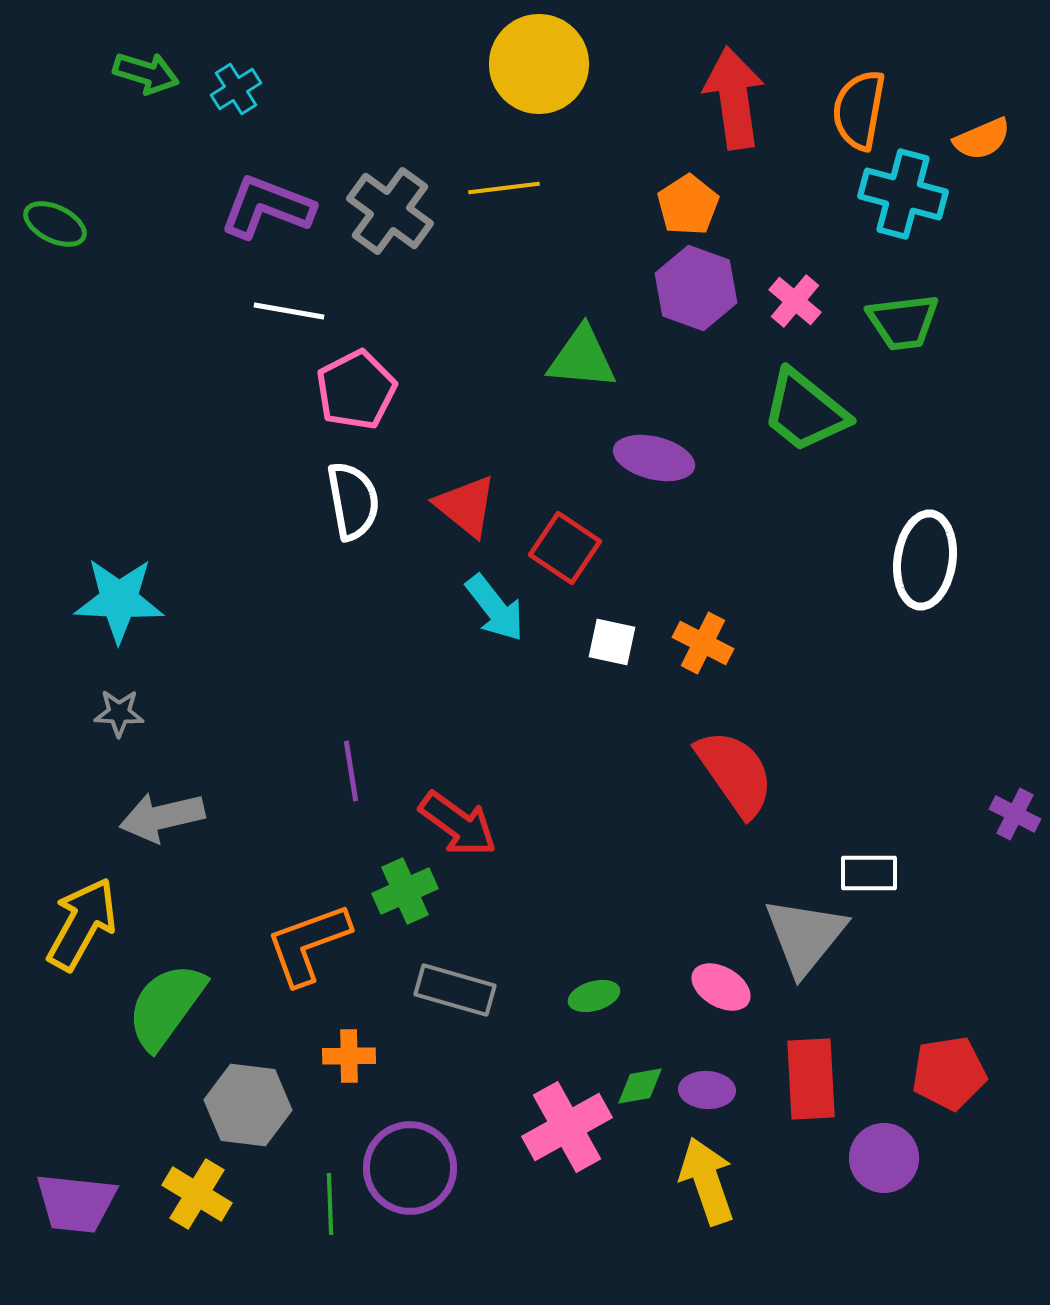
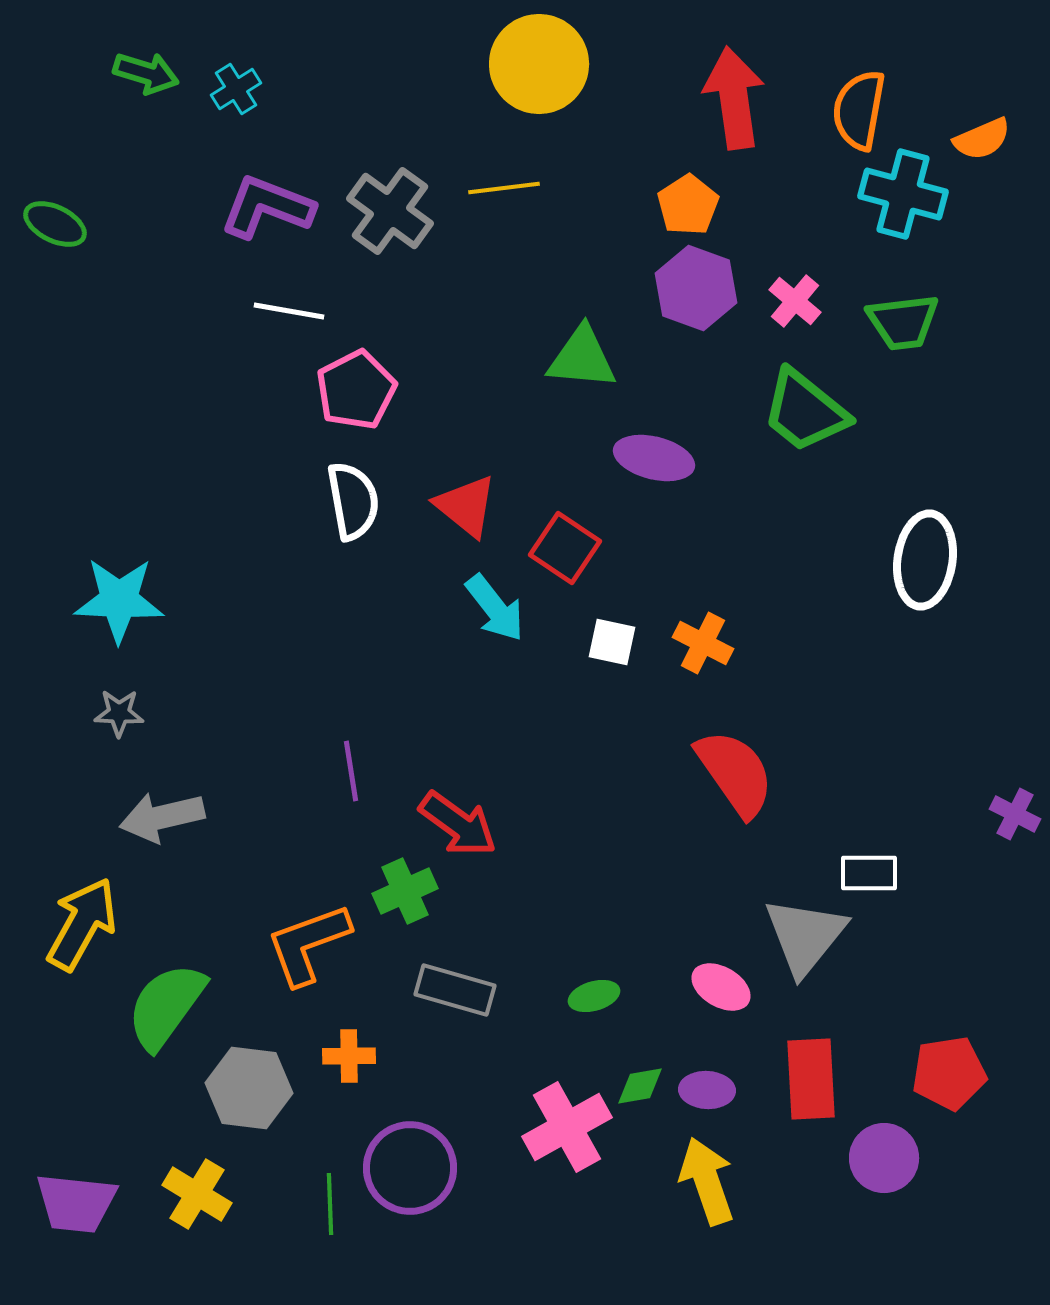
gray hexagon at (248, 1105): moved 1 px right, 17 px up
